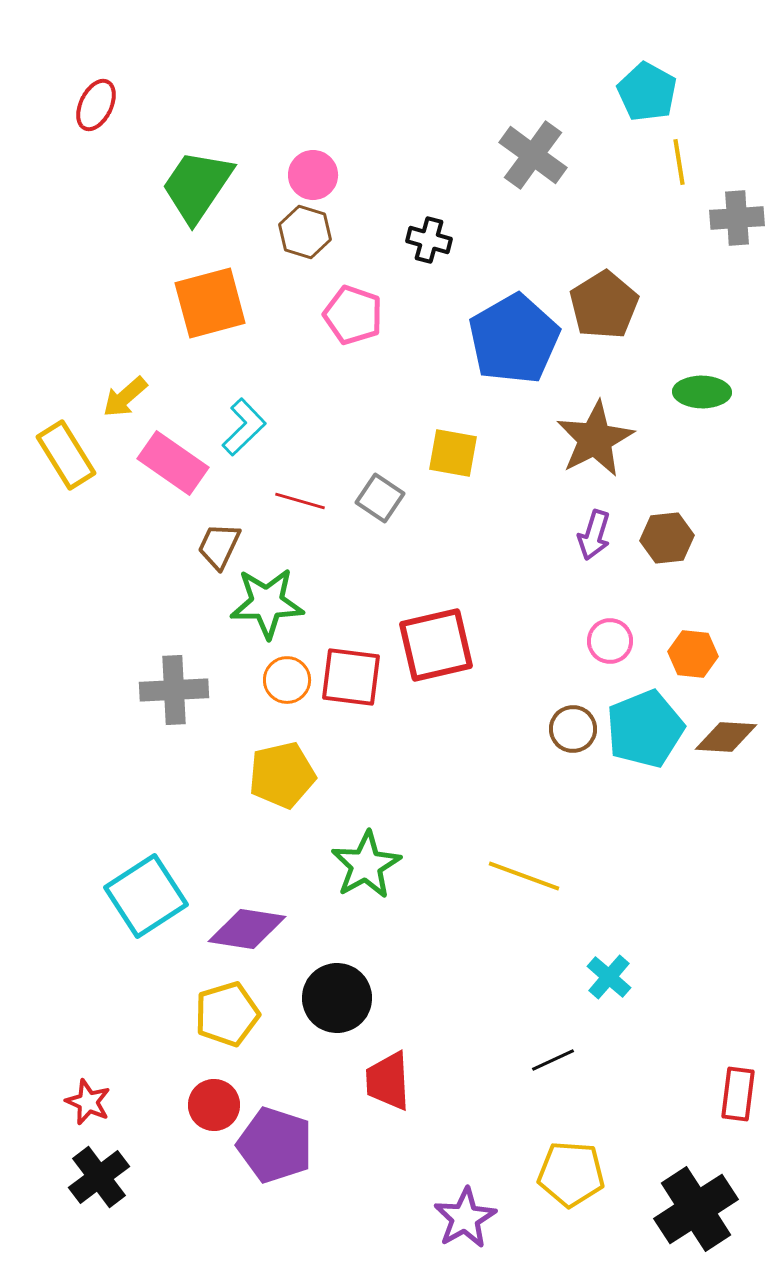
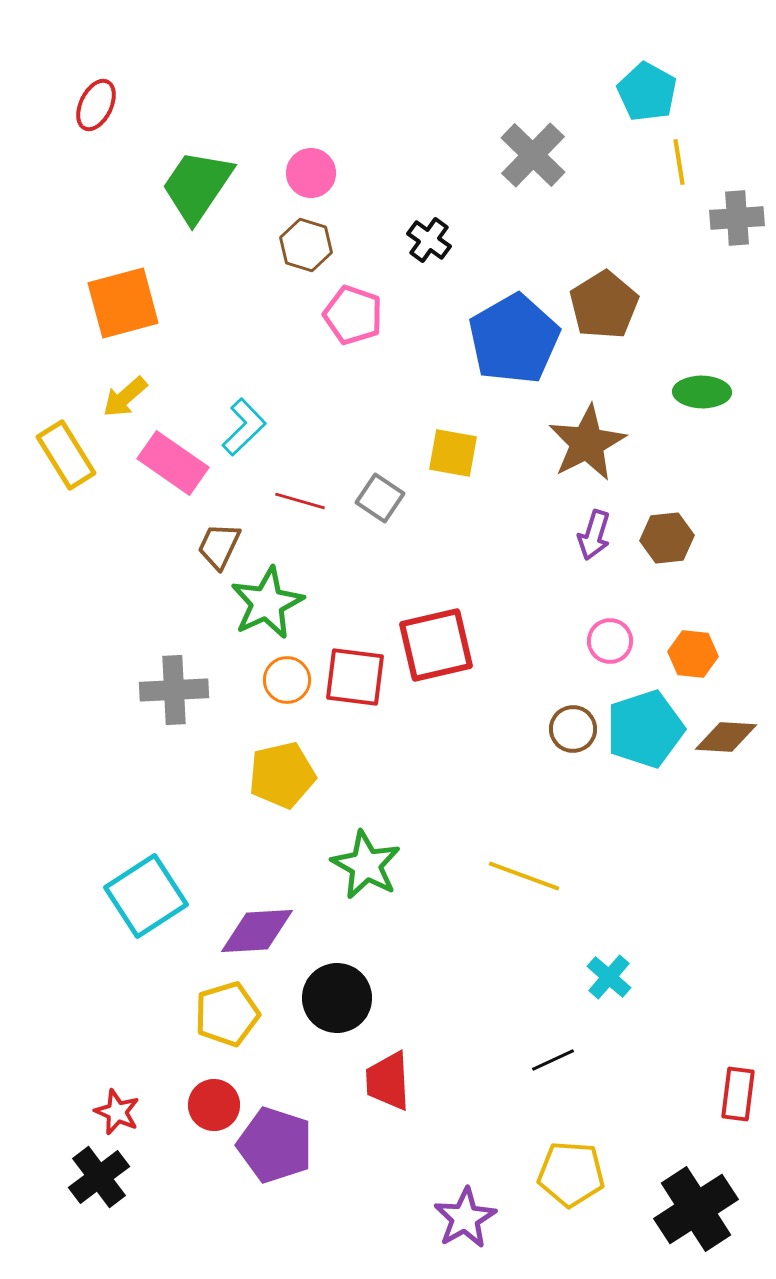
gray cross at (533, 155): rotated 8 degrees clockwise
pink circle at (313, 175): moved 2 px left, 2 px up
brown hexagon at (305, 232): moved 1 px right, 13 px down
black cross at (429, 240): rotated 21 degrees clockwise
orange square at (210, 303): moved 87 px left
brown star at (595, 439): moved 8 px left, 4 px down
green star at (267, 603): rotated 24 degrees counterclockwise
red square at (351, 677): moved 4 px right
cyan pentagon at (645, 729): rotated 4 degrees clockwise
green star at (366, 865): rotated 14 degrees counterclockwise
purple diamond at (247, 929): moved 10 px right, 2 px down; rotated 12 degrees counterclockwise
red star at (88, 1102): moved 29 px right, 10 px down
